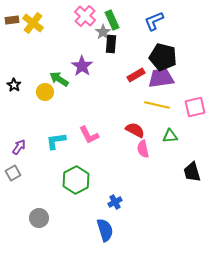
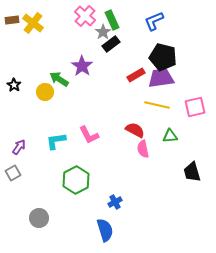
black rectangle: rotated 48 degrees clockwise
